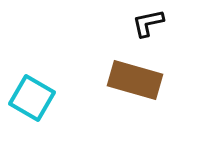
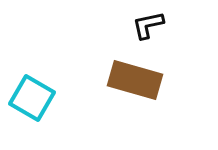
black L-shape: moved 2 px down
